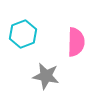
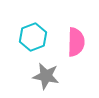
cyan hexagon: moved 10 px right, 3 px down
